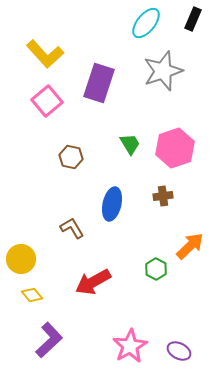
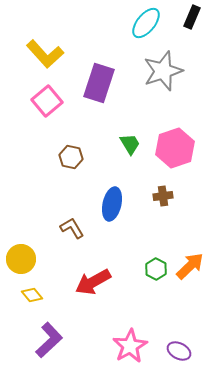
black rectangle: moved 1 px left, 2 px up
orange arrow: moved 20 px down
